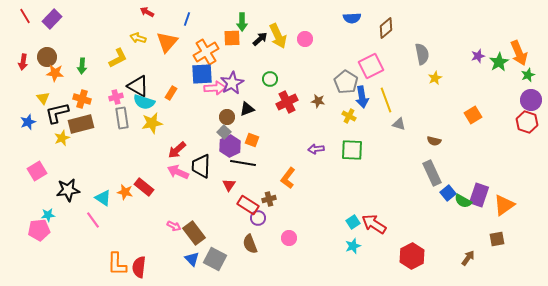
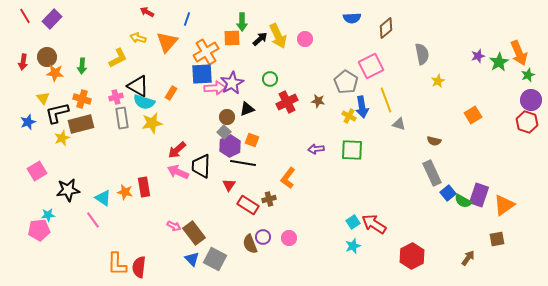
yellow star at (435, 78): moved 3 px right, 3 px down
blue arrow at (362, 97): moved 10 px down
red rectangle at (144, 187): rotated 42 degrees clockwise
purple circle at (258, 218): moved 5 px right, 19 px down
